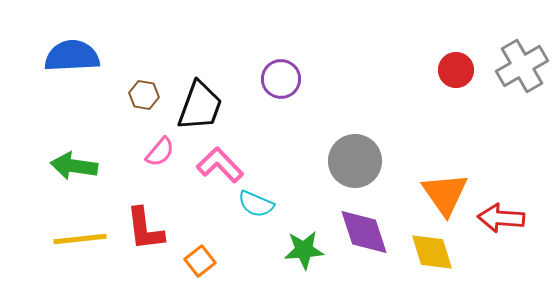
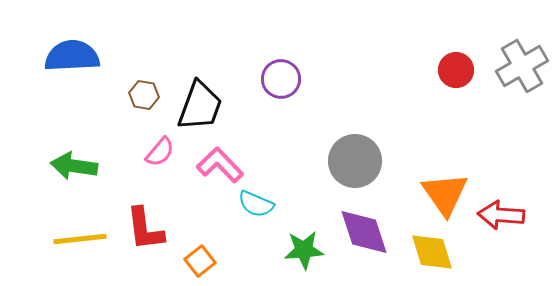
red arrow: moved 3 px up
